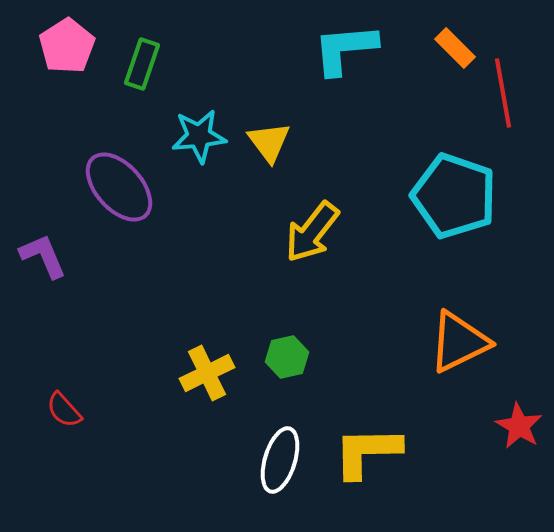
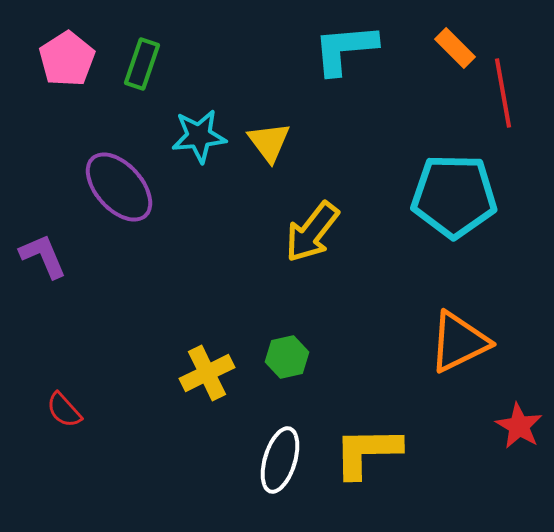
pink pentagon: moved 13 px down
cyan pentagon: rotated 18 degrees counterclockwise
